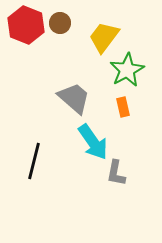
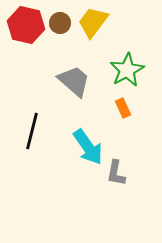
red hexagon: rotated 9 degrees counterclockwise
yellow trapezoid: moved 11 px left, 15 px up
gray trapezoid: moved 17 px up
orange rectangle: moved 1 px down; rotated 12 degrees counterclockwise
cyan arrow: moved 5 px left, 5 px down
black line: moved 2 px left, 30 px up
